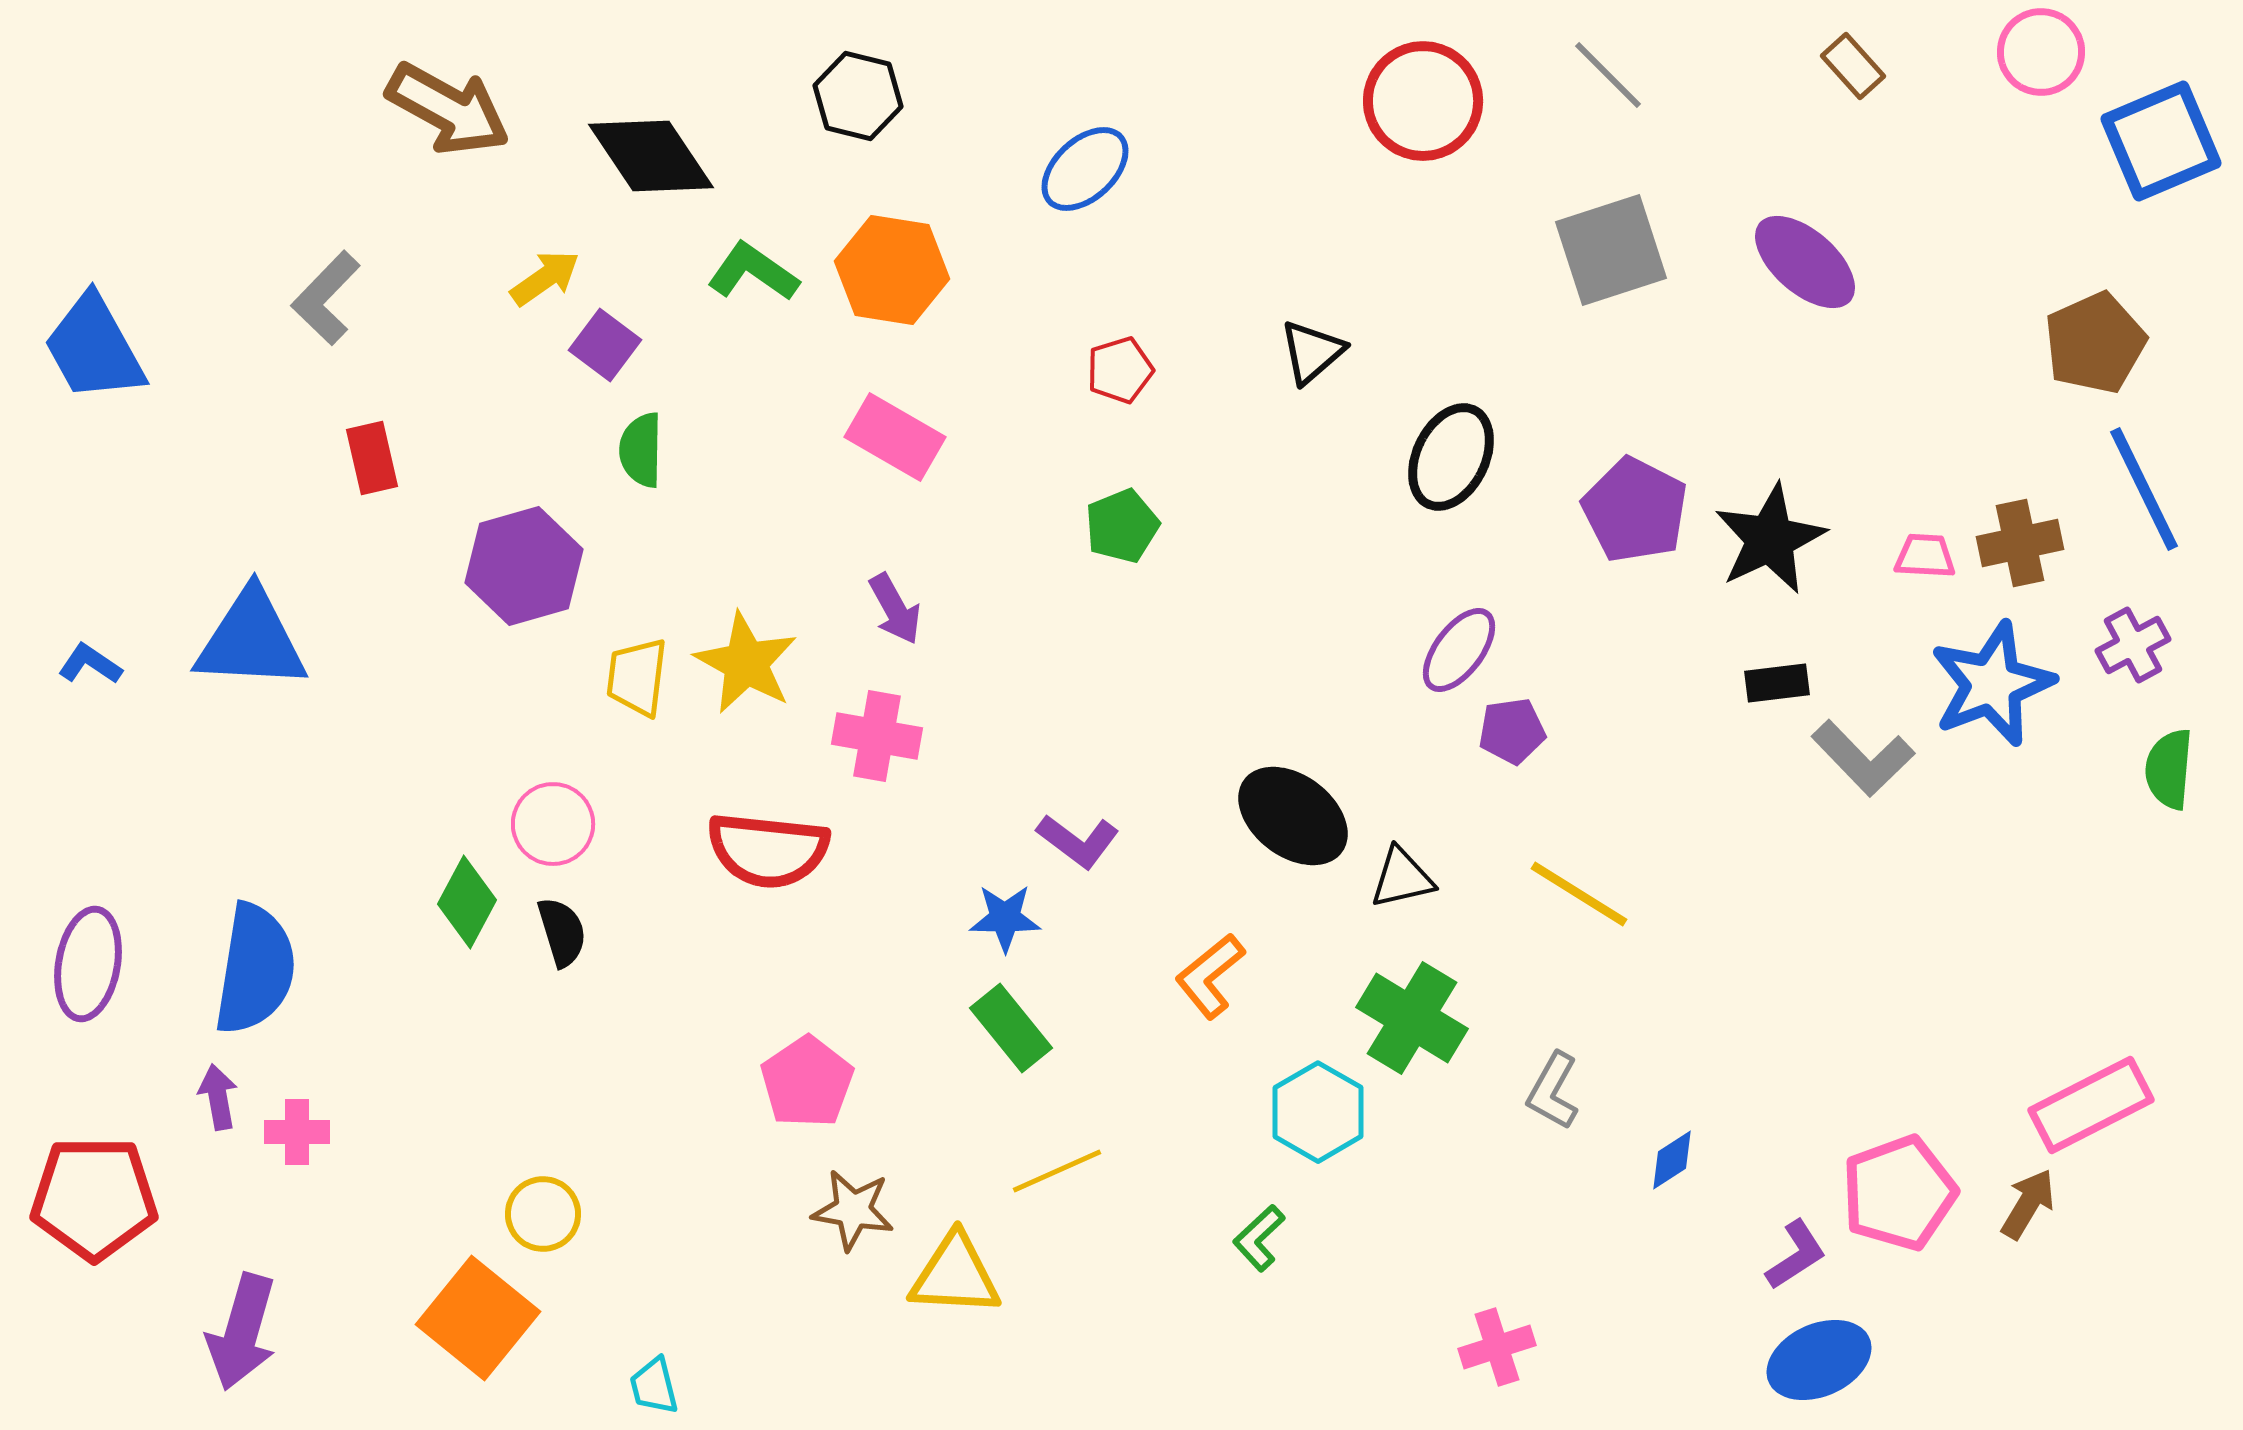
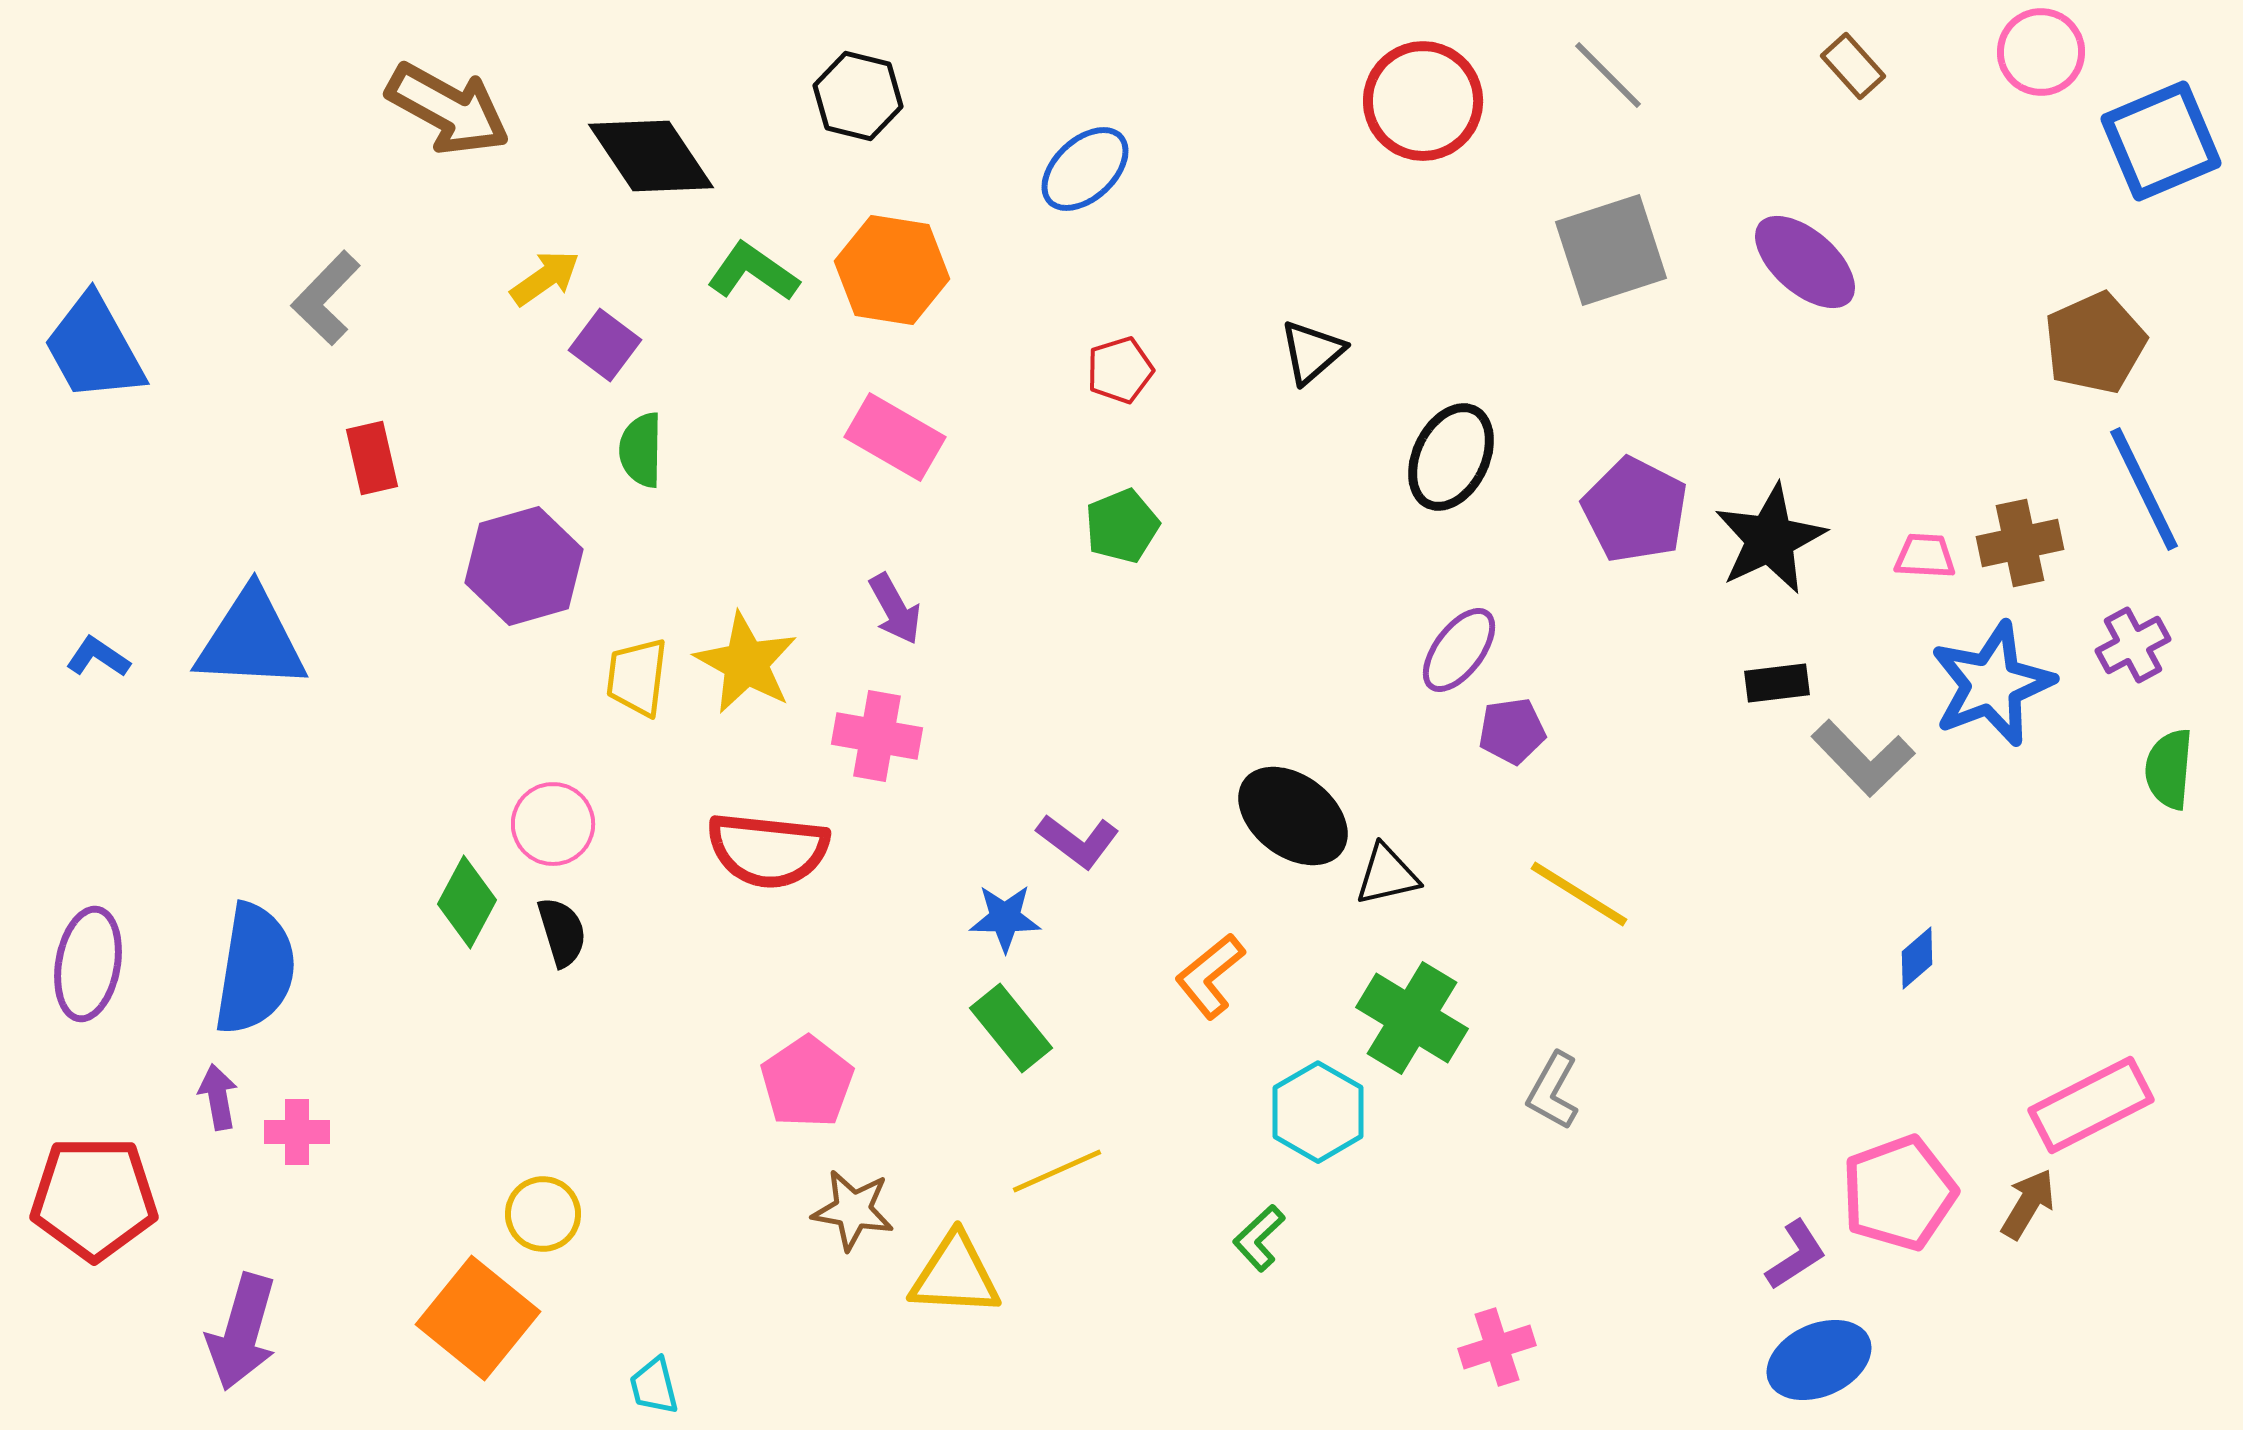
blue L-shape at (90, 664): moved 8 px right, 7 px up
black triangle at (1402, 878): moved 15 px left, 3 px up
blue diamond at (1672, 1160): moved 245 px right, 202 px up; rotated 8 degrees counterclockwise
